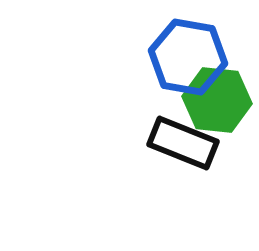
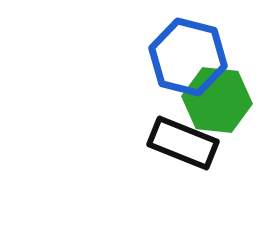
blue hexagon: rotated 4 degrees clockwise
